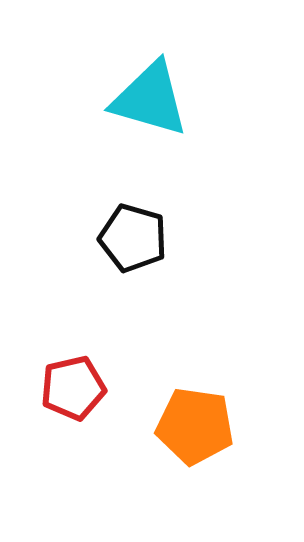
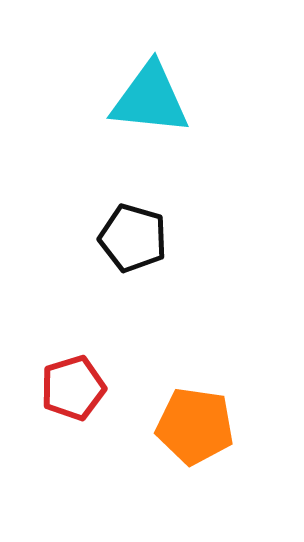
cyan triangle: rotated 10 degrees counterclockwise
red pentagon: rotated 4 degrees counterclockwise
